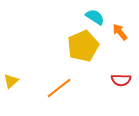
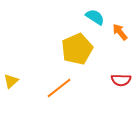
yellow pentagon: moved 6 px left, 3 px down
